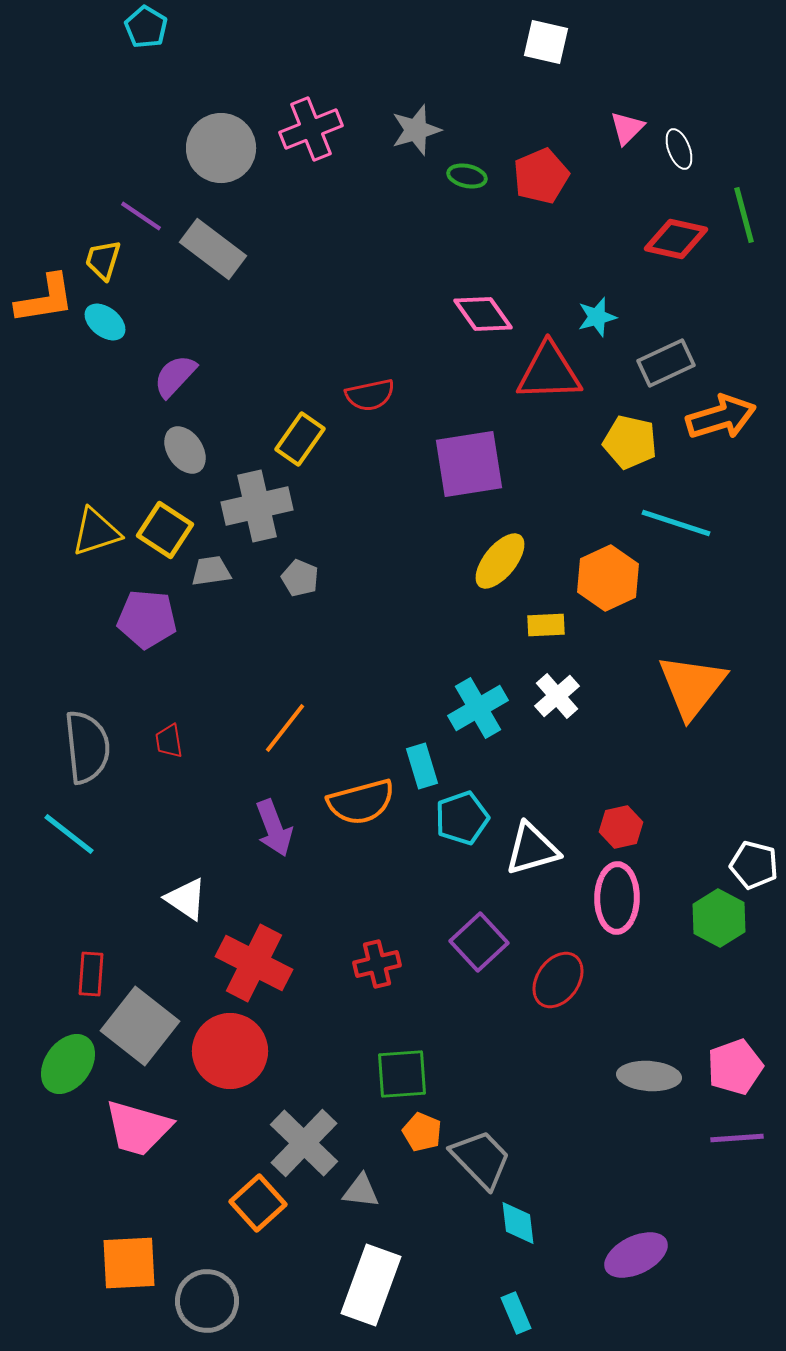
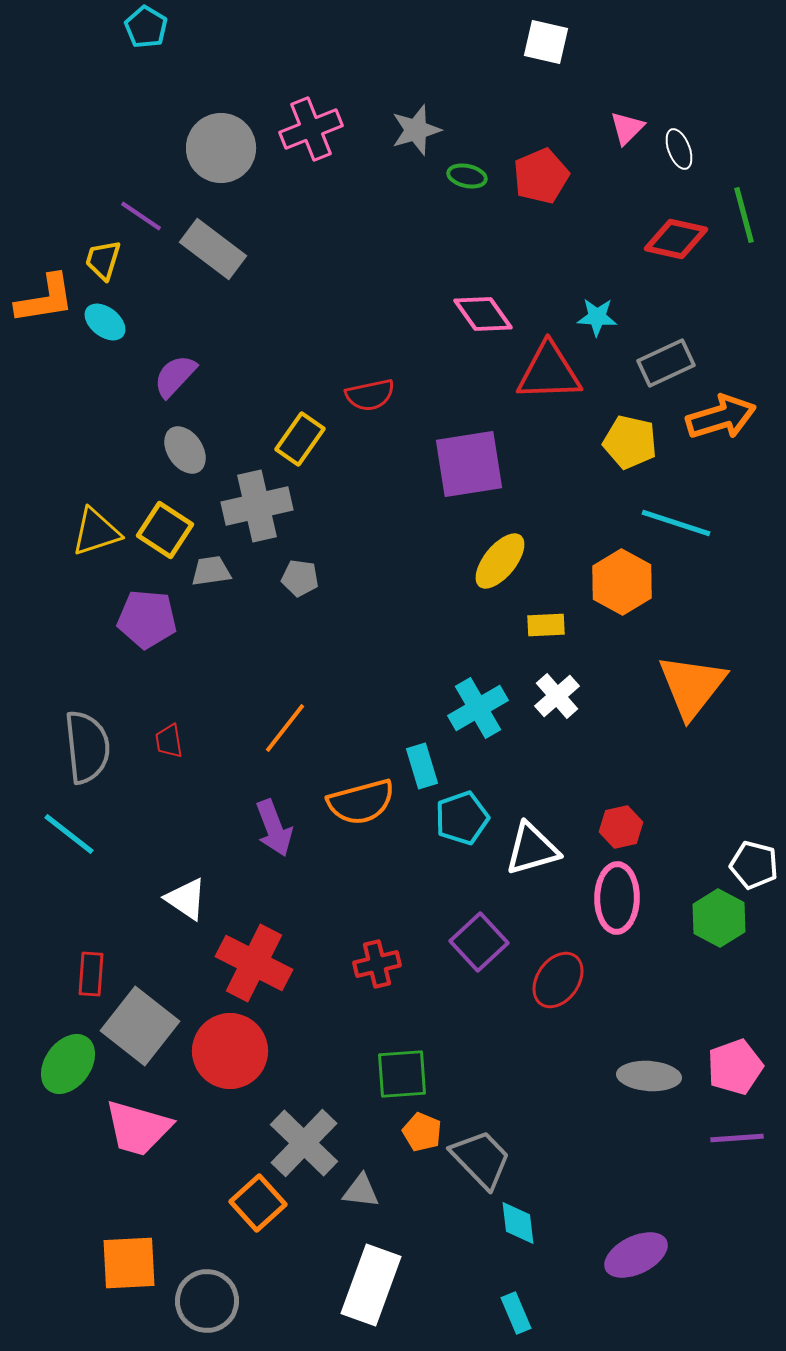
cyan star at (597, 317): rotated 18 degrees clockwise
gray pentagon at (300, 578): rotated 15 degrees counterclockwise
orange hexagon at (608, 578): moved 14 px right, 4 px down; rotated 6 degrees counterclockwise
